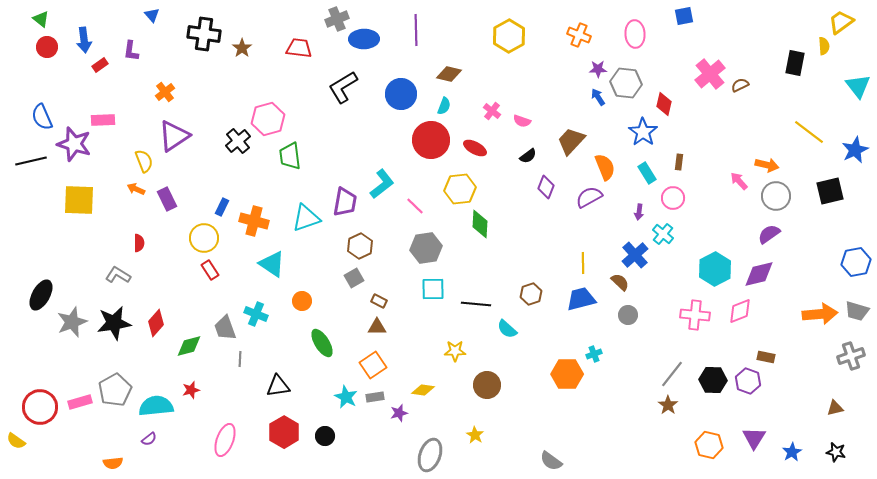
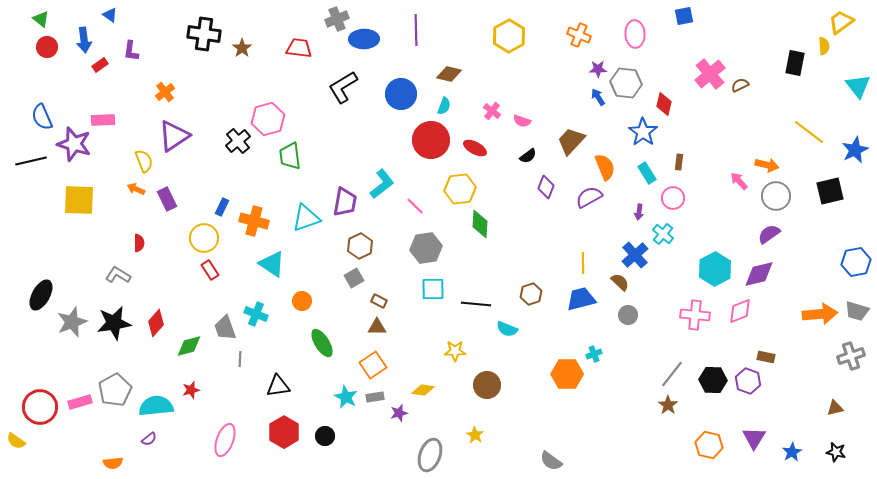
blue triangle at (152, 15): moved 42 px left; rotated 14 degrees counterclockwise
cyan semicircle at (507, 329): rotated 20 degrees counterclockwise
